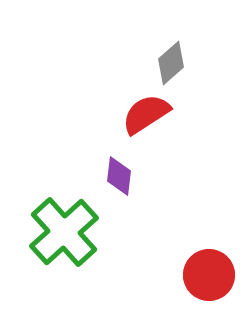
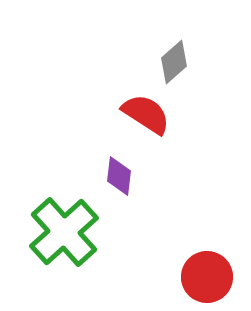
gray diamond: moved 3 px right, 1 px up
red semicircle: rotated 66 degrees clockwise
red circle: moved 2 px left, 2 px down
